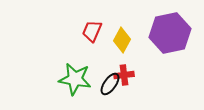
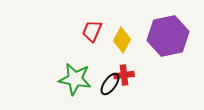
purple hexagon: moved 2 px left, 3 px down
